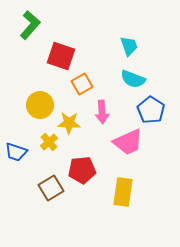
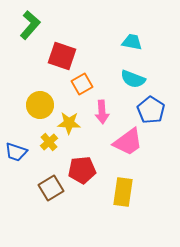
cyan trapezoid: moved 3 px right, 4 px up; rotated 60 degrees counterclockwise
red square: moved 1 px right
pink trapezoid: rotated 12 degrees counterclockwise
